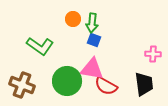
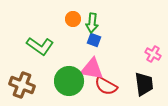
pink cross: rotated 28 degrees clockwise
green circle: moved 2 px right
